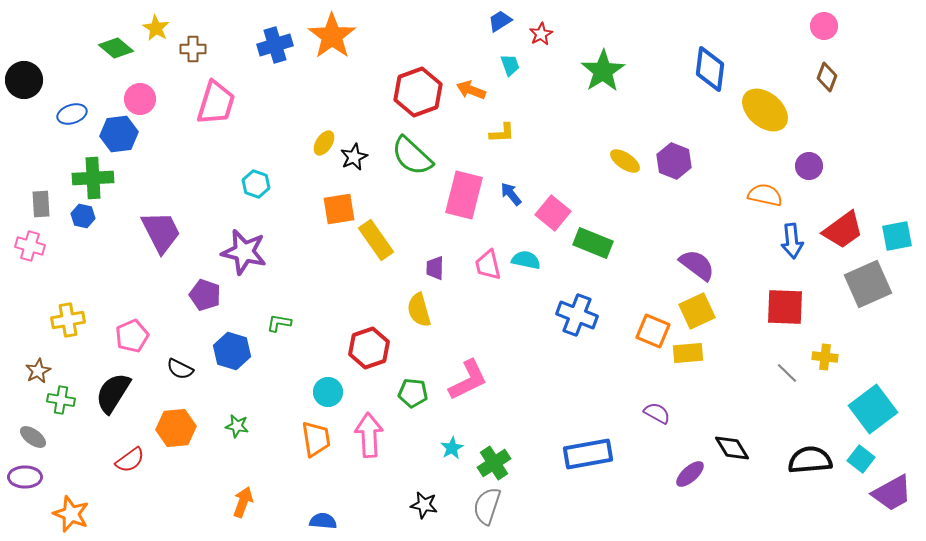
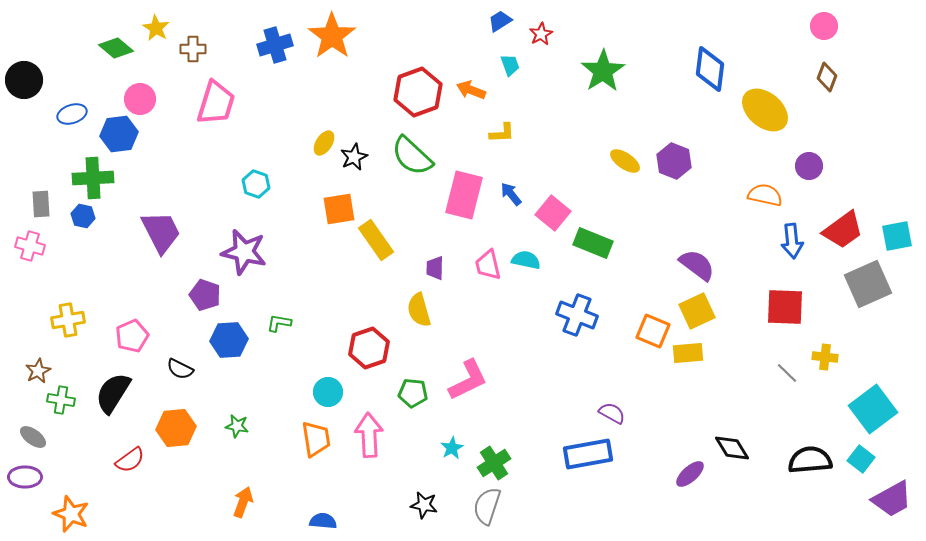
blue hexagon at (232, 351): moved 3 px left, 11 px up; rotated 21 degrees counterclockwise
purple semicircle at (657, 413): moved 45 px left
purple trapezoid at (892, 493): moved 6 px down
